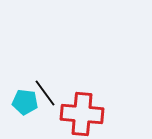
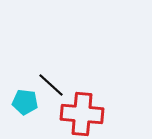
black line: moved 6 px right, 8 px up; rotated 12 degrees counterclockwise
